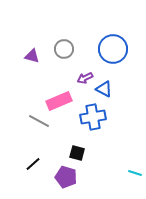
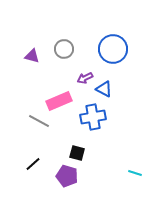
purple pentagon: moved 1 px right, 1 px up
